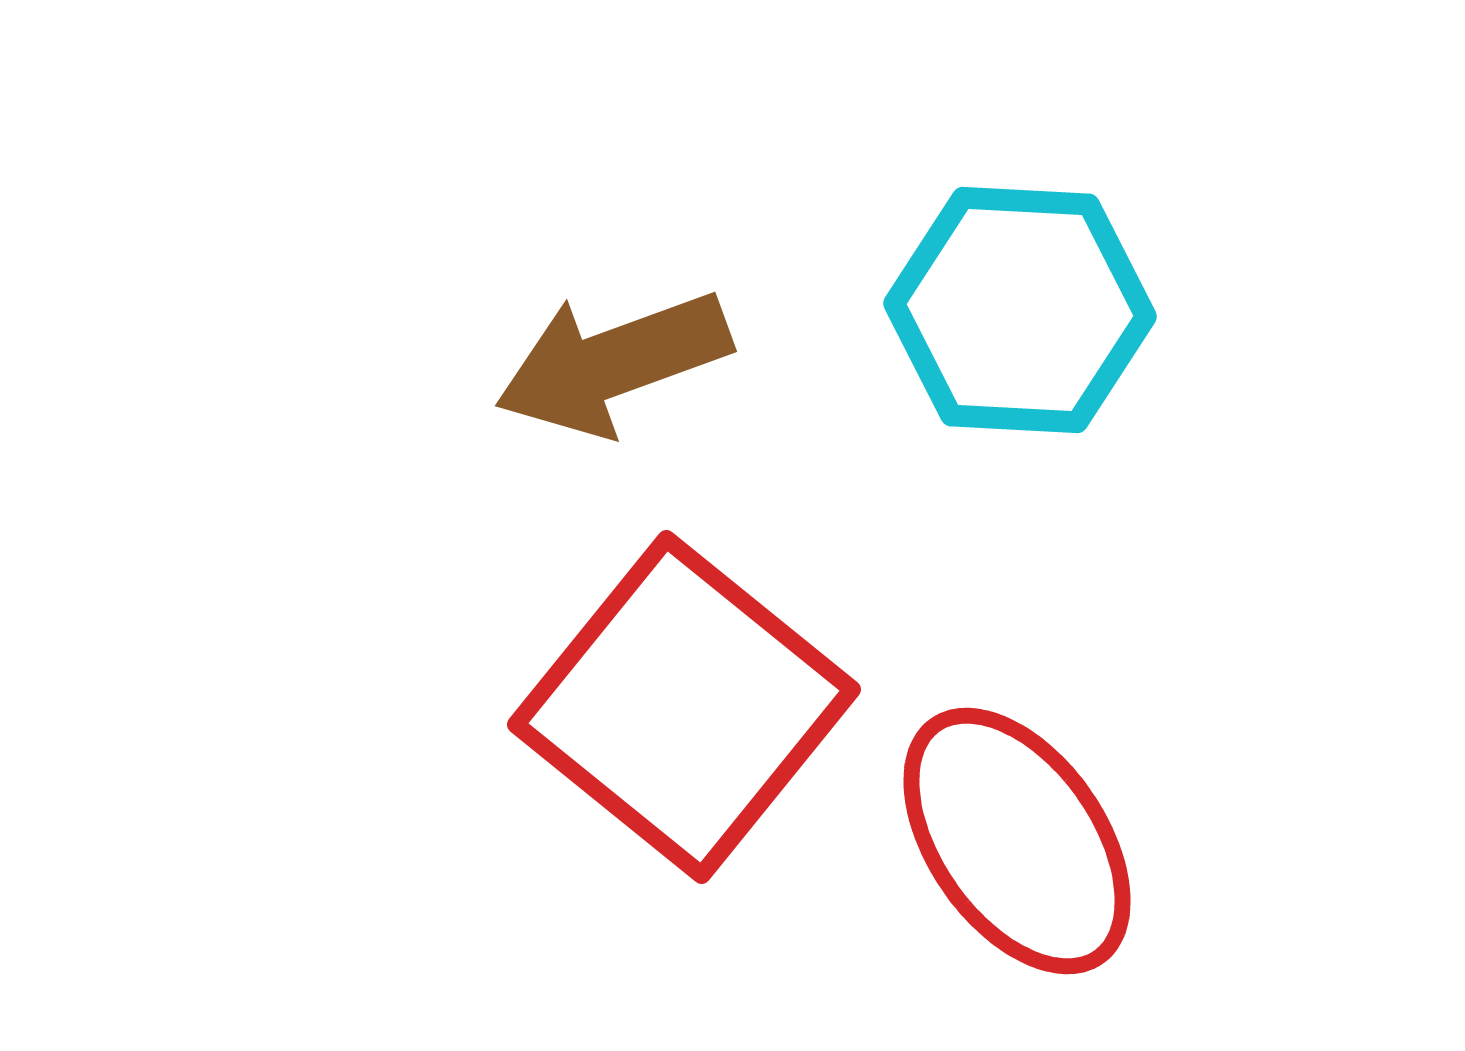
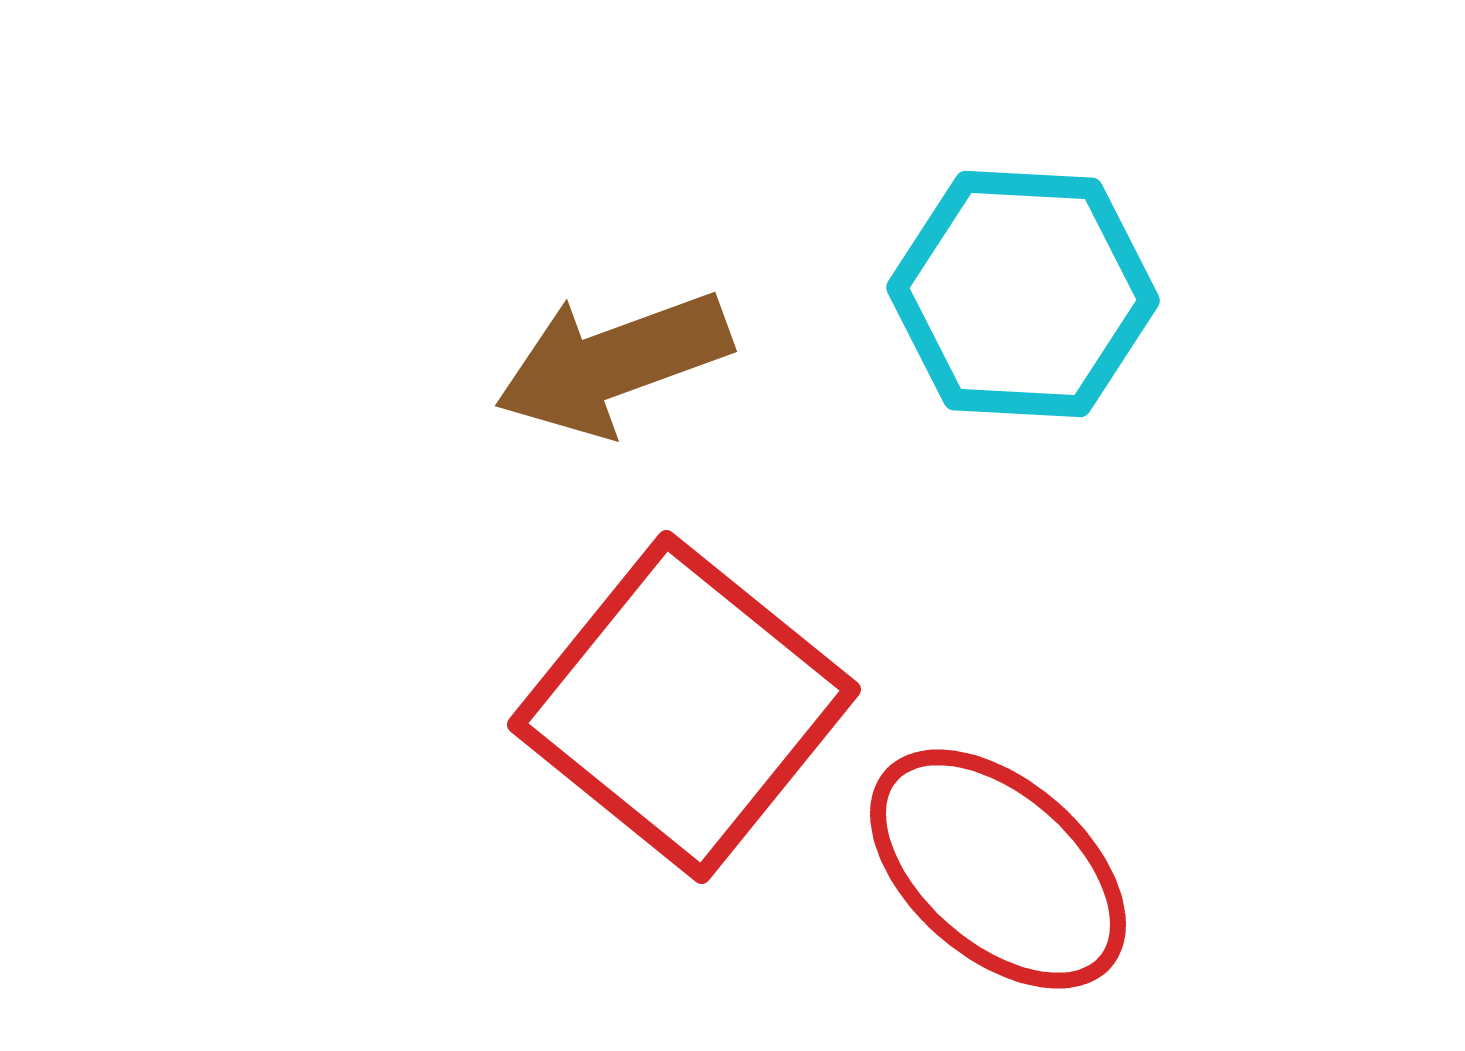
cyan hexagon: moved 3 px right, 16 px up
red ellipse: moved 19 px left, 28 px down; rotated 14 degrees counterclockwise
